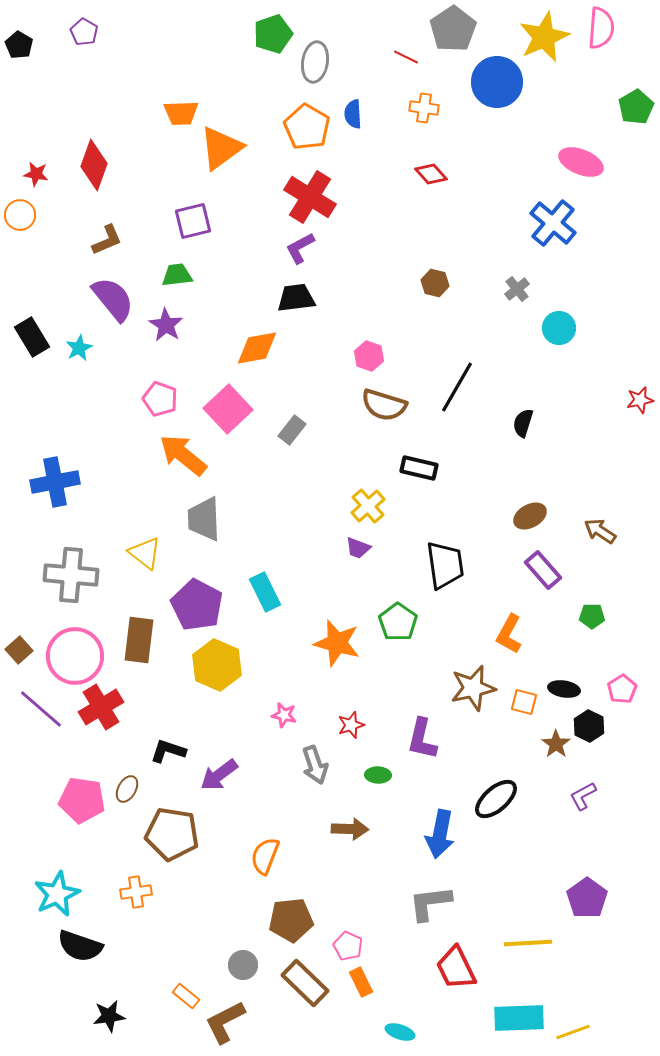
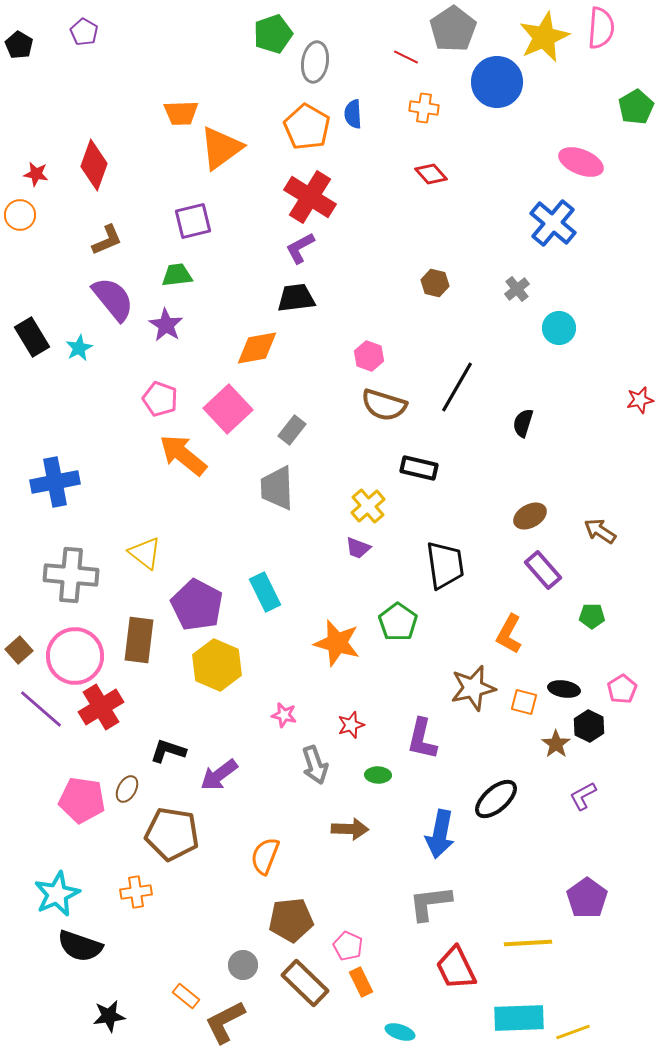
gray trapezoid at (204, 519): moved 73 px right, 31 px up
